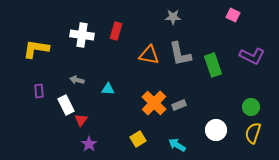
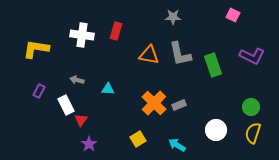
purple rectangle: rotated 32 degrees clockwise
